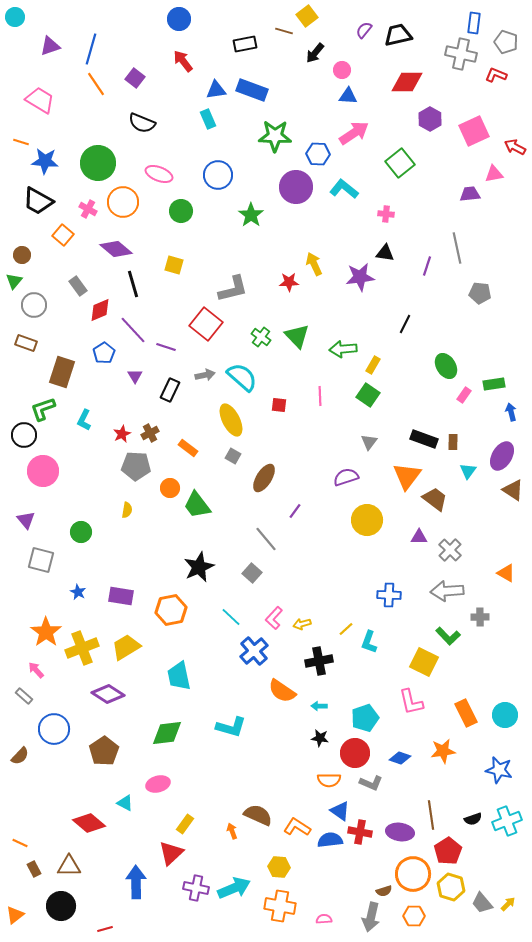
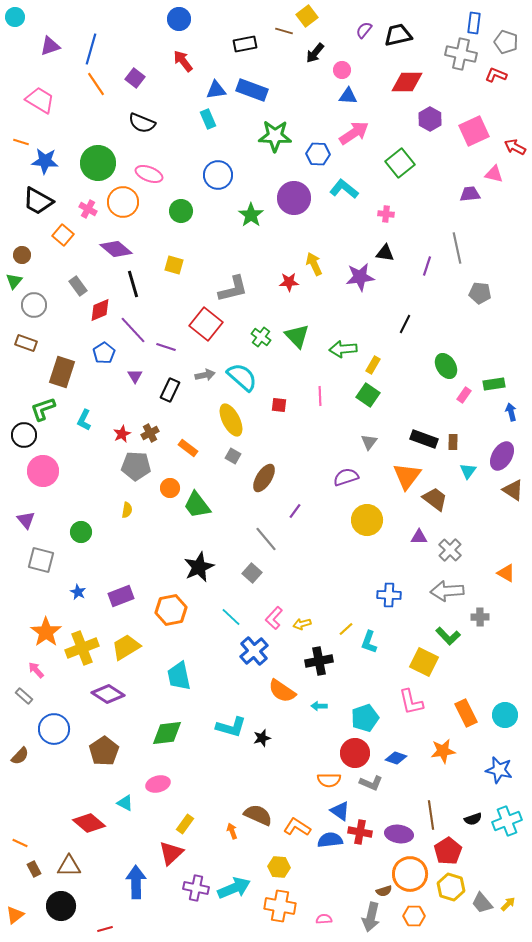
pink ellipse at (159, 174): moved 10 px left
pink triangle at (494, 174): rotated 24 degrees clockwise
purple circle at (296, 187): moved 2 px left, 11 px down
purple rectangle at (121, 596): rotated 30 degrees counterclockwise
black star at (320, 738): moved 58 px left; rotated 24 degrees counterclockwise
blue diamond at (400, 758): moved 4 px left
purple ellipse at (400, 832): moved 1 px left, 2 px down
orange circle at (413, 874): moved 3 px left
